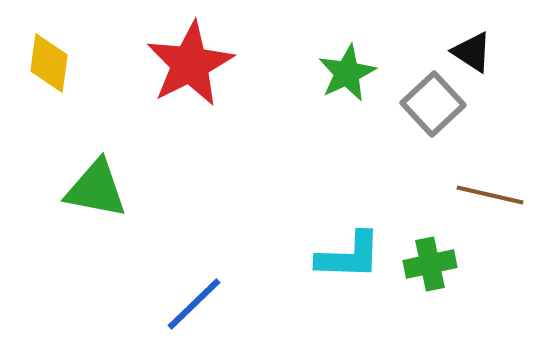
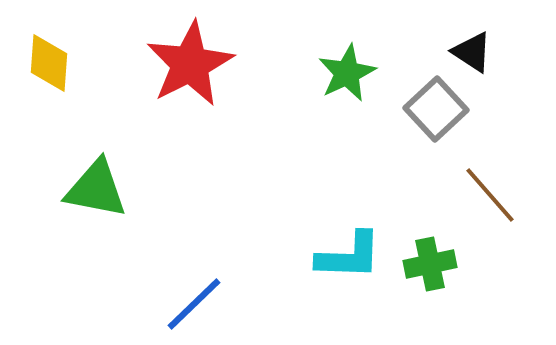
yellow diamond: rotated 4 degrees counterclockwise
gray square: moved 3 px right, 5 px down
brown line: rotated 36 degrees clockwise
